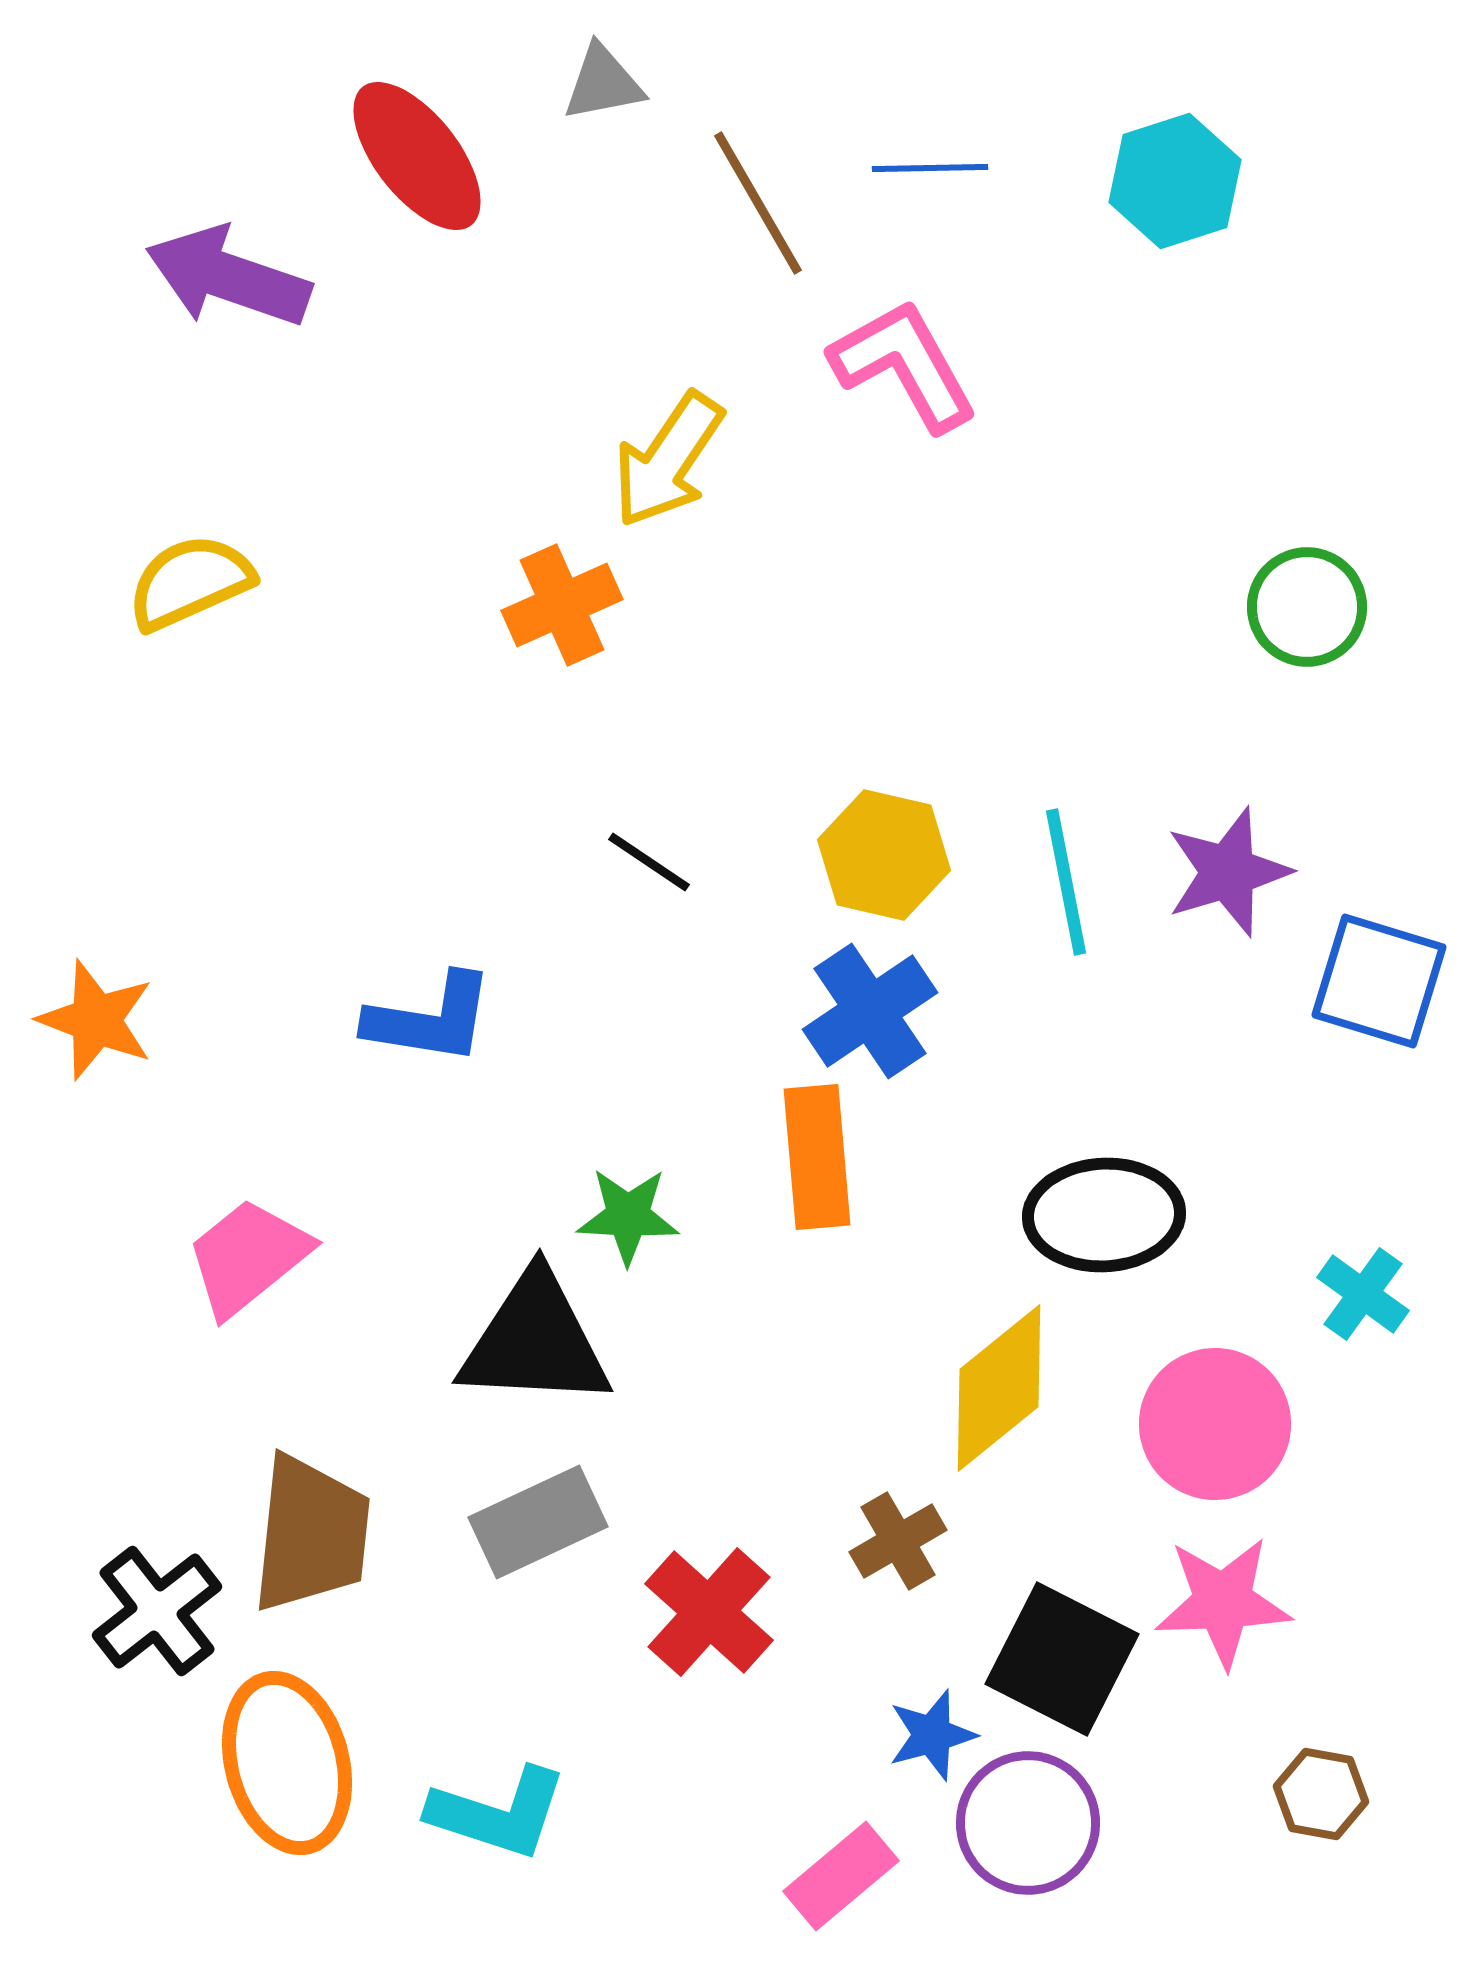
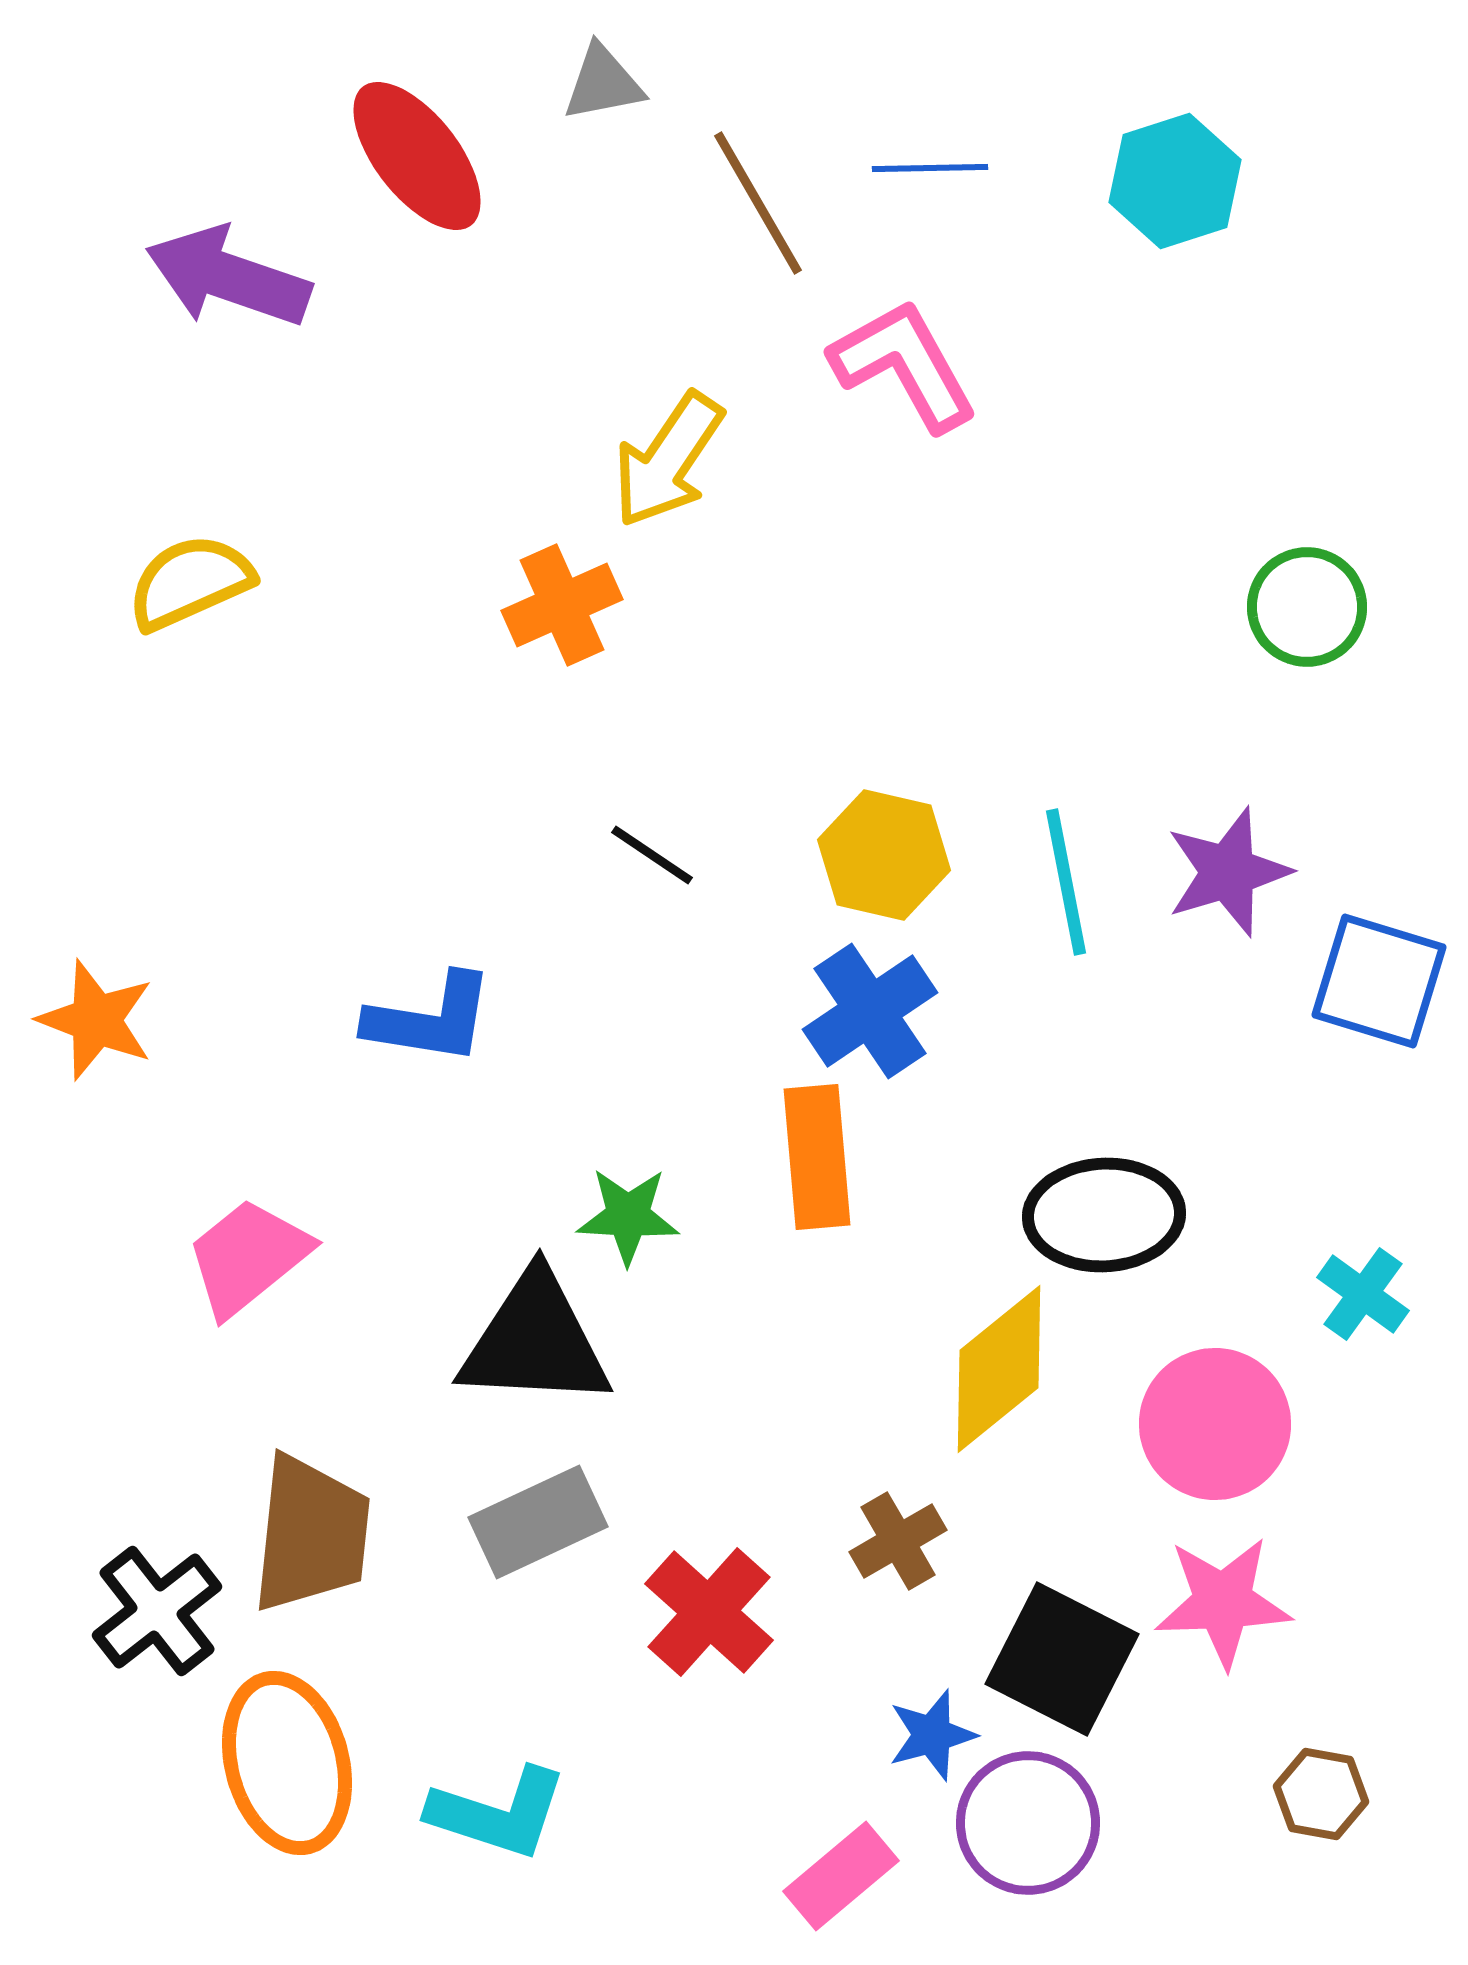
black line: moved 3 px right, 7 px up
yellow diamond: moved 19 px up
